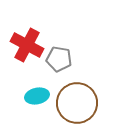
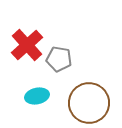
red cross: rotated 20 degrees clockwise
brown circle: moved 12 px right
